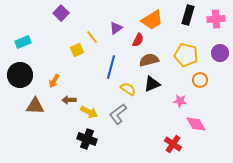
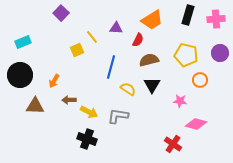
purple triangle: rotated 40 degrees clockwise
black triangle: moved 1 px down; rotated 36 degrees counterclockwise
gray L-shape: moved 2 px down; rotated 45 degrees clockwise
pink diamond: rotated 45 degrees counterclockwise
